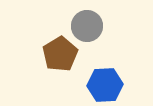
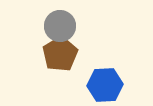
gray circle: moved 27 px left
